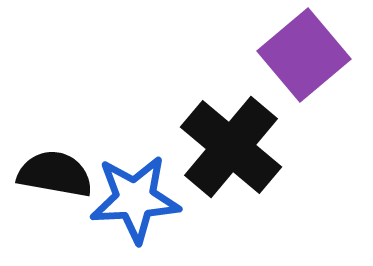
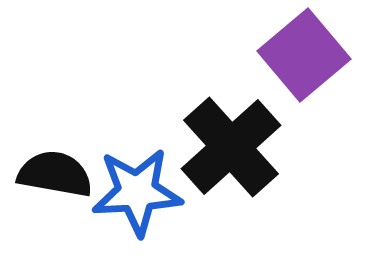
black cross: rotated 8 degrees clockwise
blue star: moved 2 px right, 7 px up
